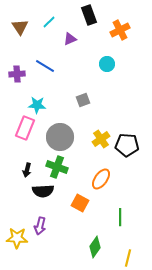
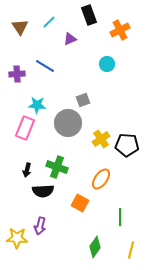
gray circle: moved 8 px right, 14 px up
yellow line: moved 3 px right, 8 px up
